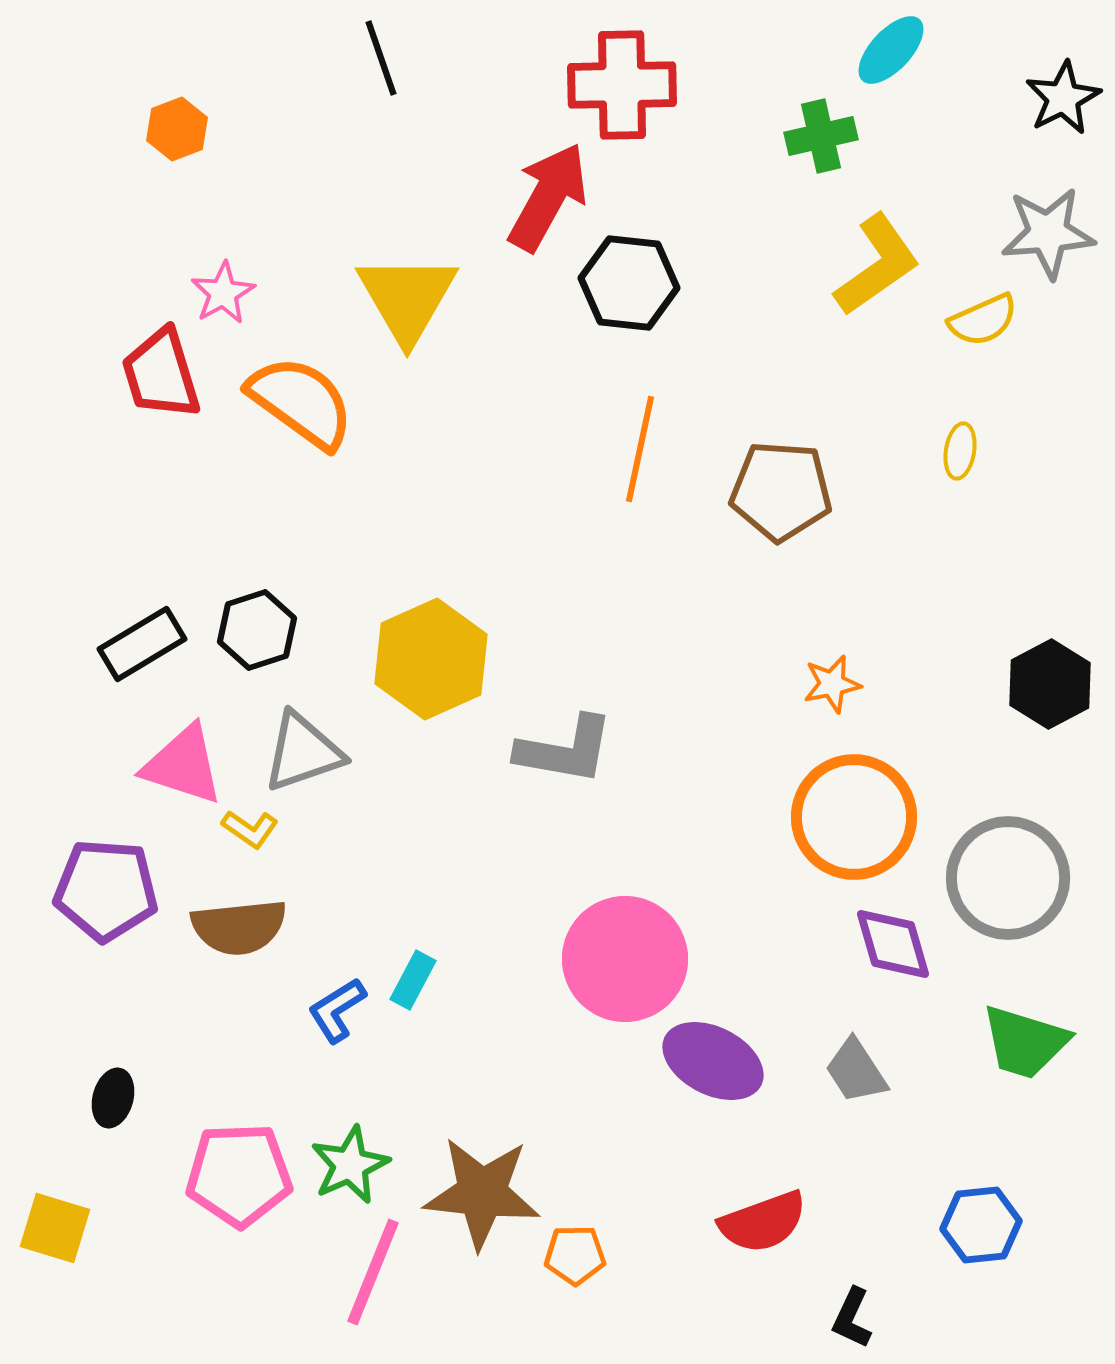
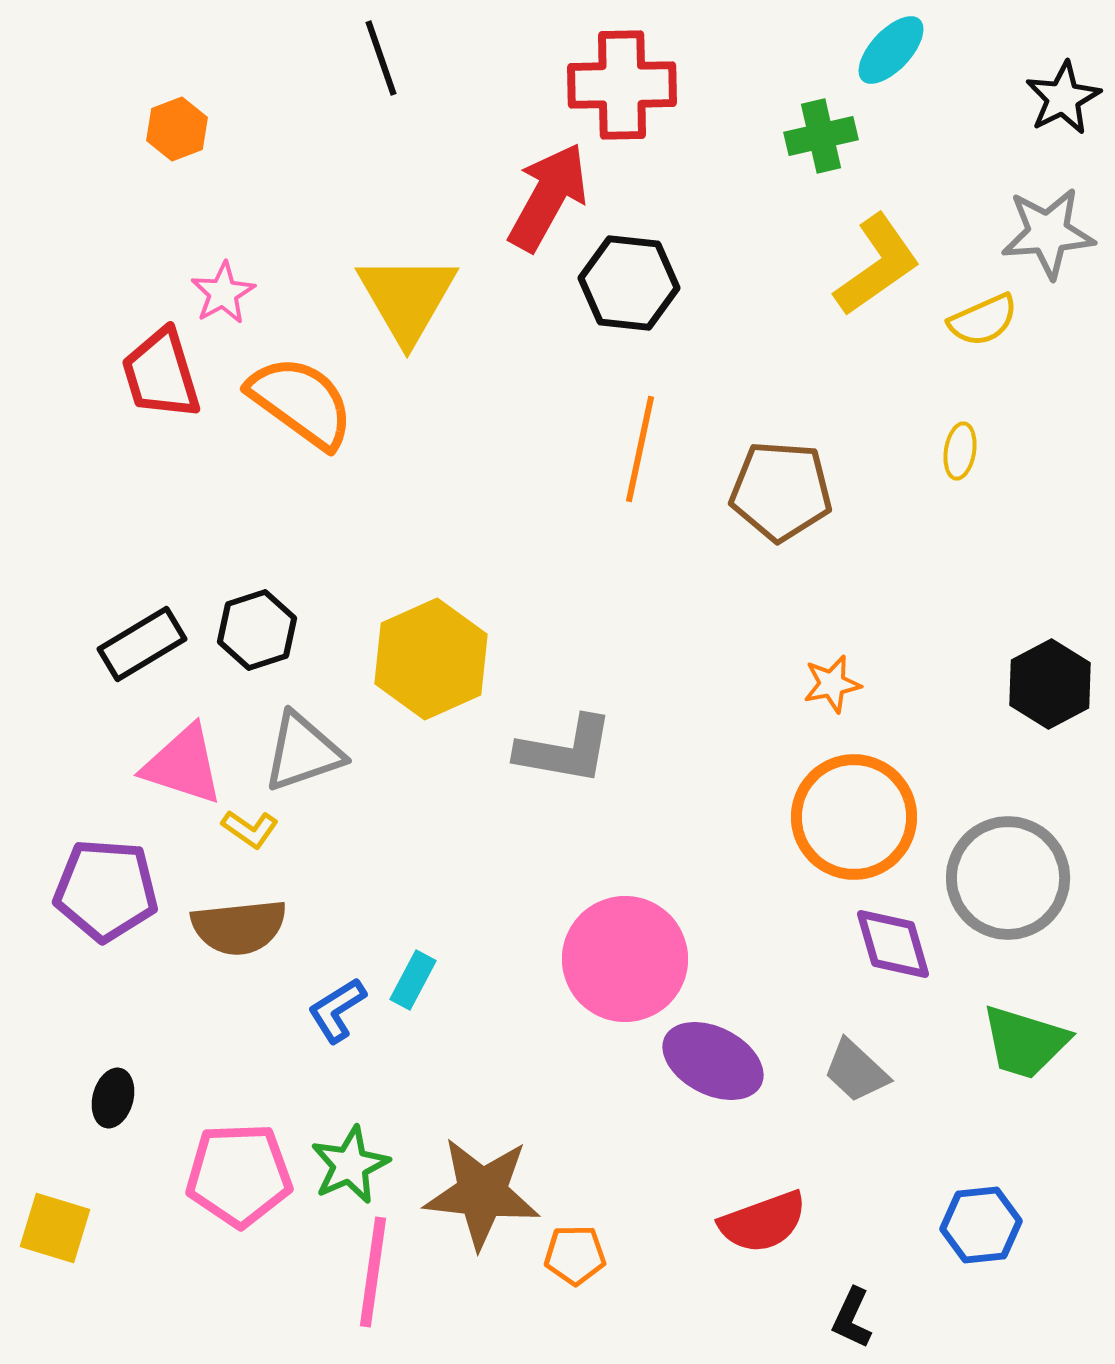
gray trapezoid at (856, 1071): rotated 14 degrees counterclockwise
pink line at (373, 1272): rotated 14 degrees counterclockwise
